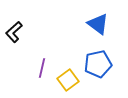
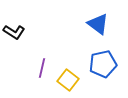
black L-shape: rotated 105 degrees counterclockwise
blue pentagon: moved 5 px right
yellow square: rotated 15 degrees counterclockwise
